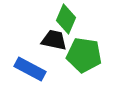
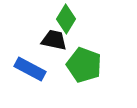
green diamond: rotated 8 degrees clockwise
green pentagon: moved 10 px down; rotated 12 degrees clockwise
